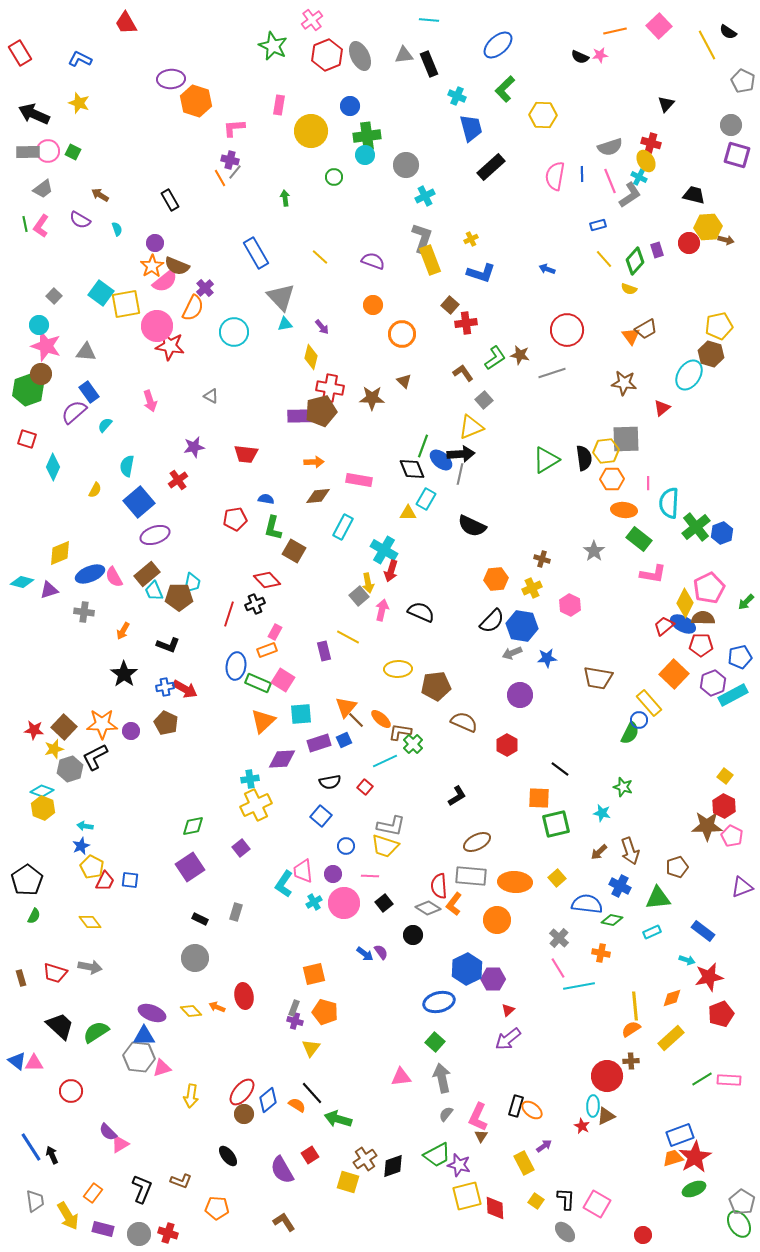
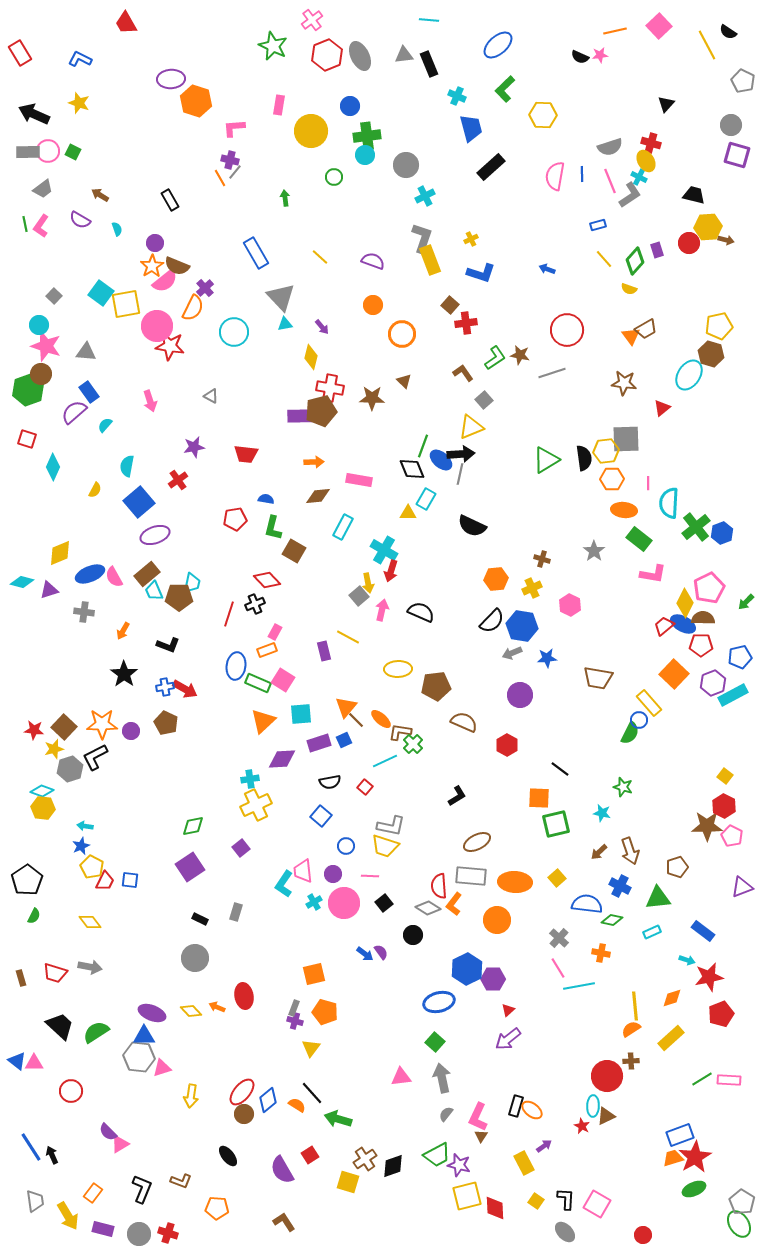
yellow hexagon at (43, 808): rotated 15 degrees counterclockwise
